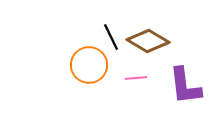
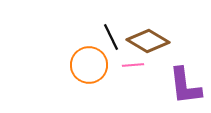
pink line: moved 3 px left, 13 px up
